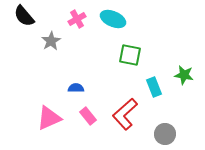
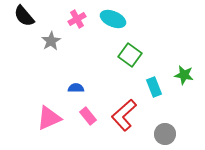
green square: rotated 25 degrees clockwise
red L-shape: moved 1 px left, 1 px down
